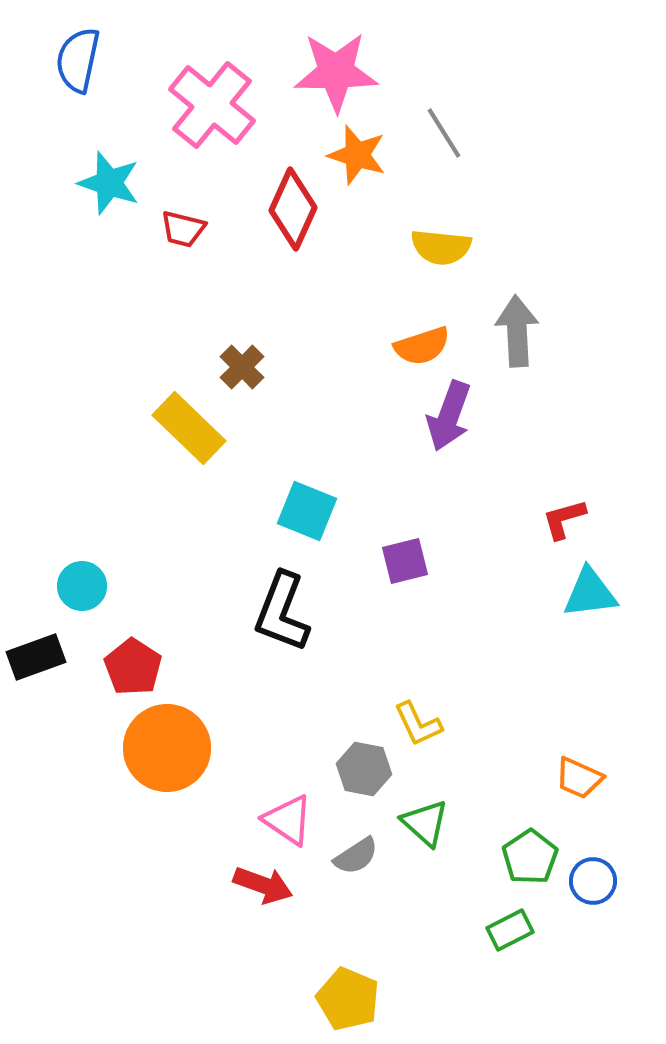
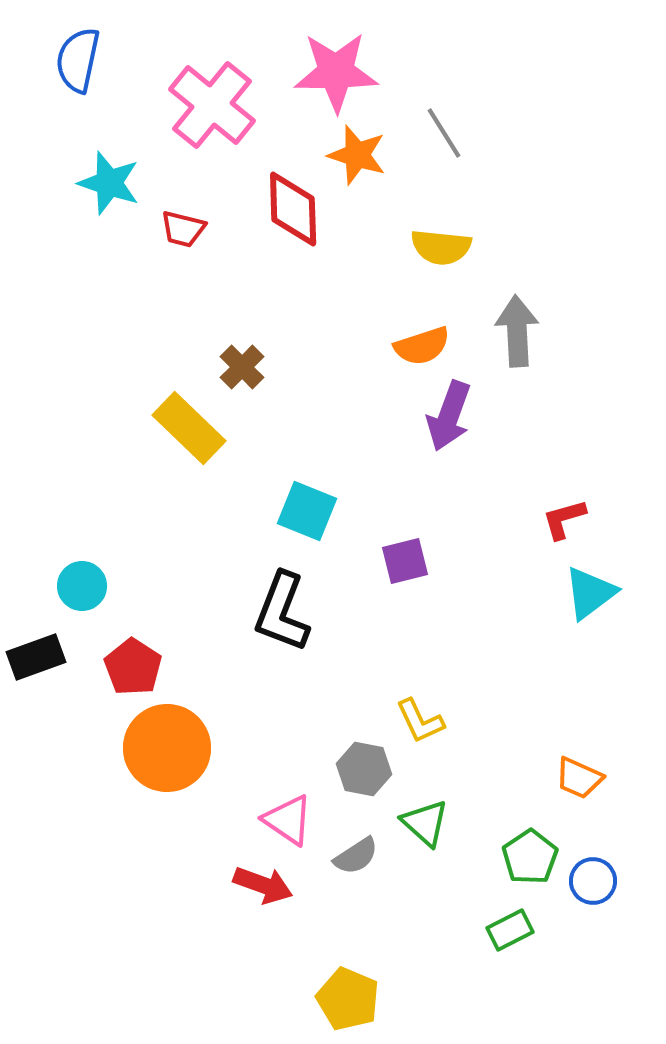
red diamond: rotated 26 degrees counterclockwise
cyan triangle: rotated 30 degrees counterclockwise
yellow L-shape: moved 2 px right, 3 px up
